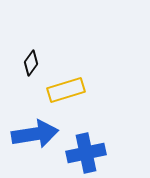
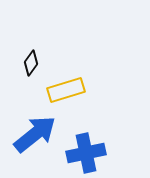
blue arrow: rotated 30 degrees counterclockwise
